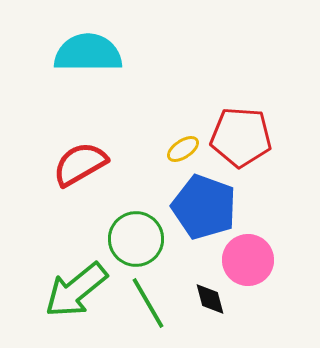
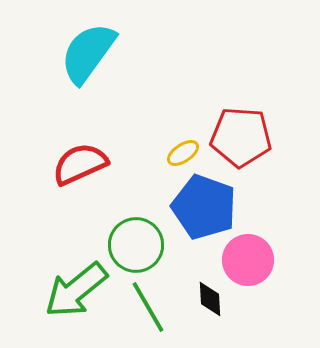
cyan semicircle: rotated 54 degrees counterclockwise
yellow ellipse: moved 4 px down
red semicircle: rotated 6 degrees clockwise
green circle: moved 6 px down
black diamond: rotated 12 degrees clockwise
green line: moved 4 px down
